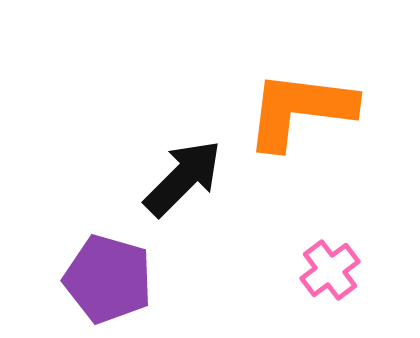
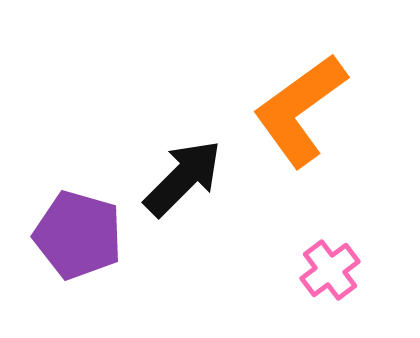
orange L-shape: rotated 43 degrees counterclockwise
purple pentagon: moved 30 px left, 44 px up
